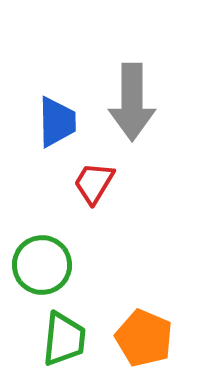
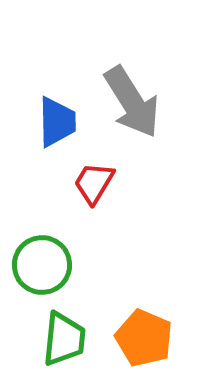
gray arrow: rotated 32 degrees counterclockwise
